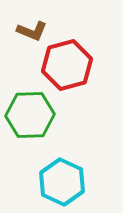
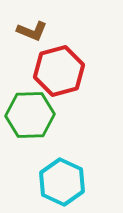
red hexagon: moved 8 px left, 6 px down
